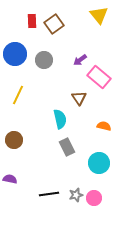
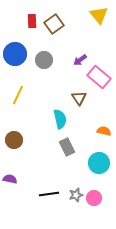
orange semicircle: moved 5 px down
